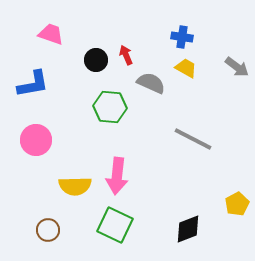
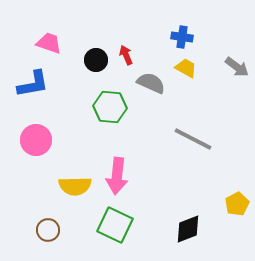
pink trapezoid: moved 2 px left, 9 px down
